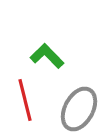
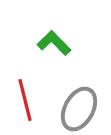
green L-shape: moved 7 px right, 13 px up
